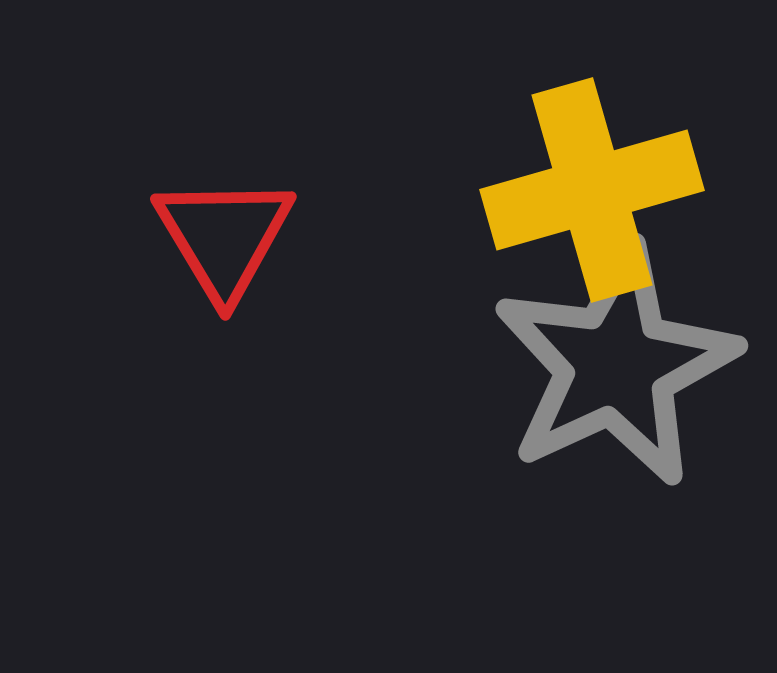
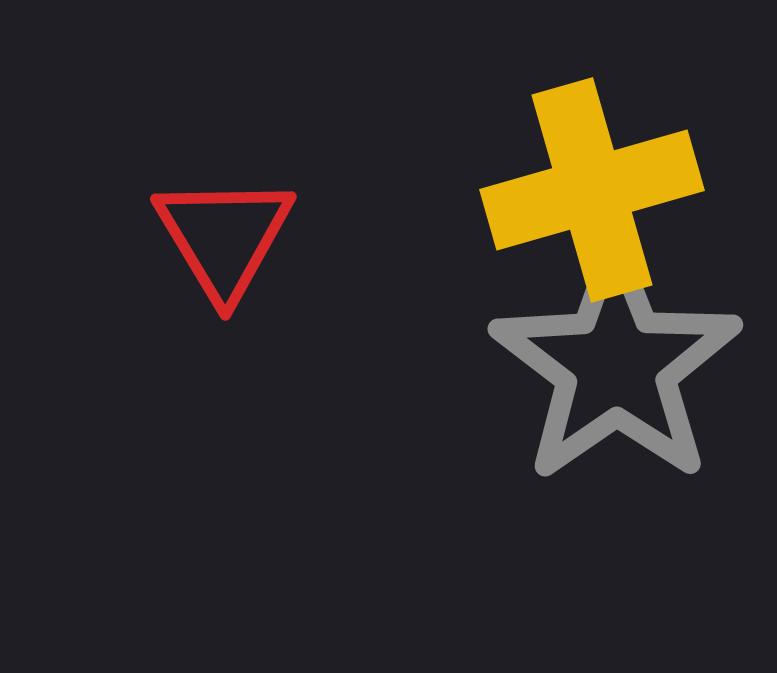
gray star: rotated 10 degrees counterclockwise
